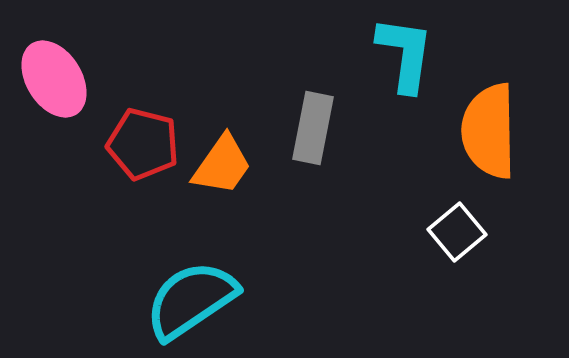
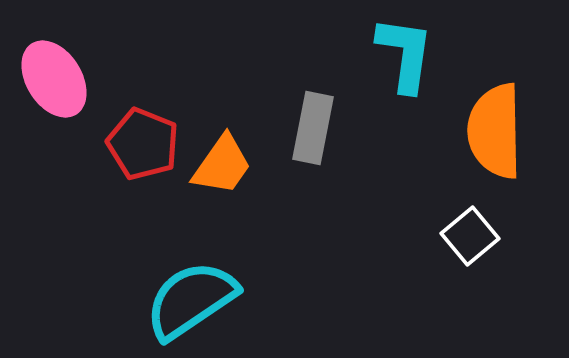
orange semicircle: moved 6 px right
red pentagon: rotated 8 degrees clockwise
white square: moved 13 px right, 4 px down
